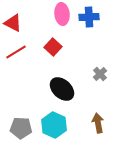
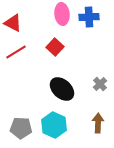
red square: moved 2 px right
gray cross: moved 10 px down
brown arrow: rotated 12 degrees clockwise
